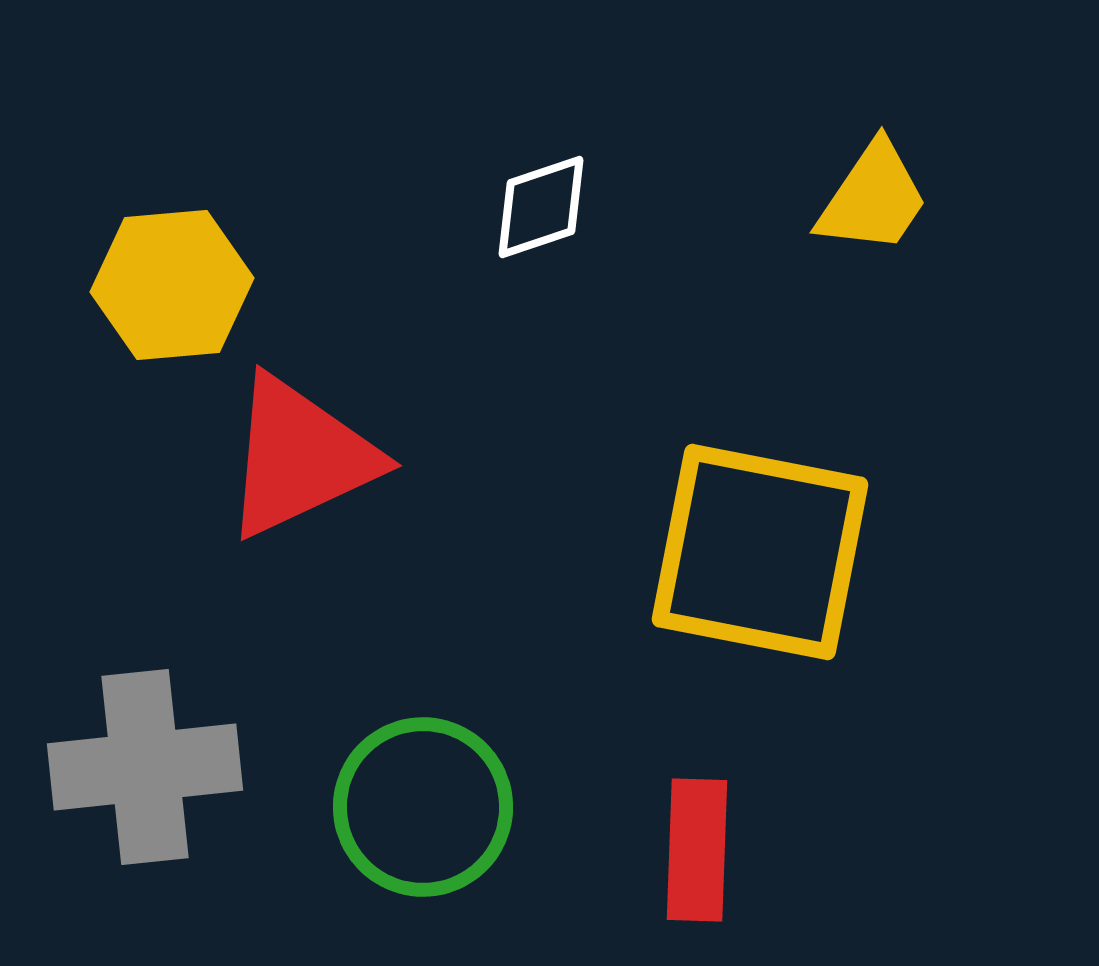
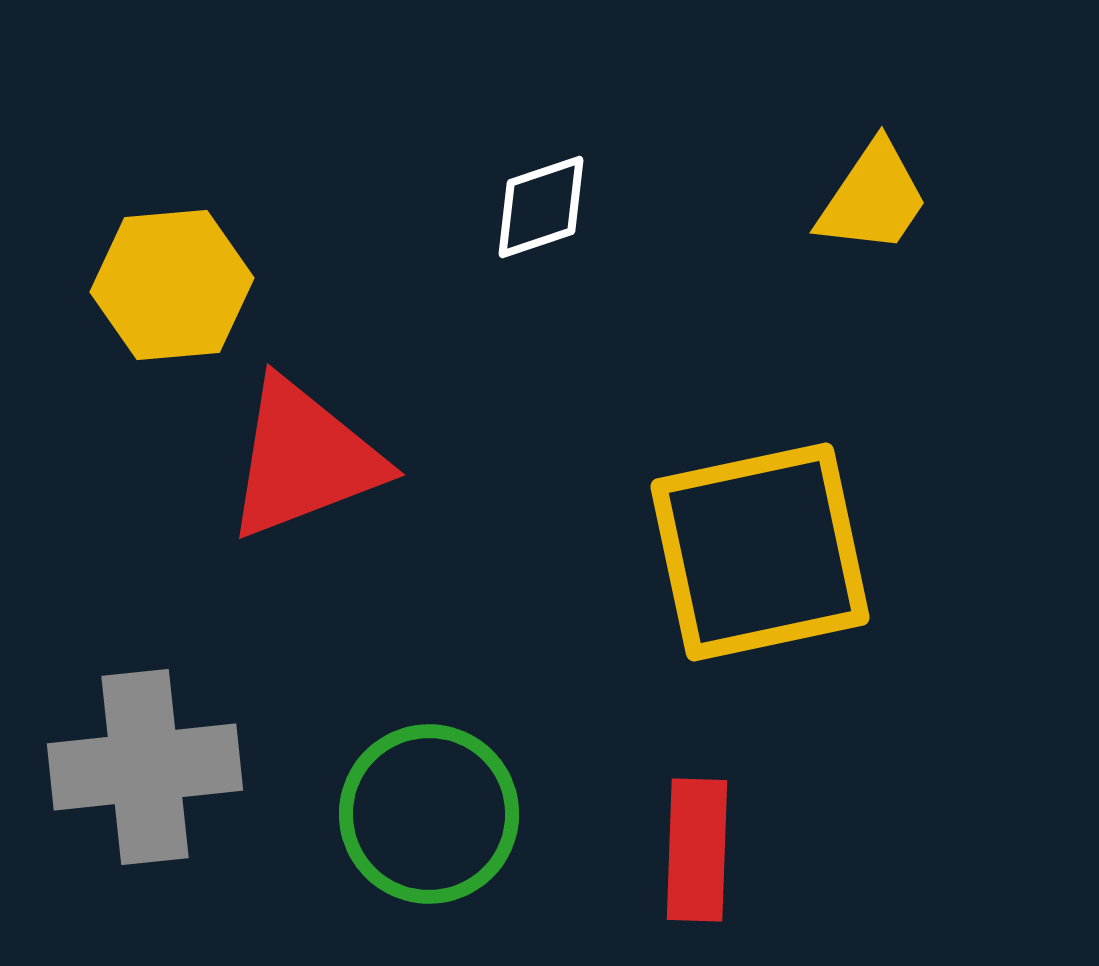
red triangle: moved 4 px right, 2 px down; rotated 4 degrees clockwise
yellow square: rotated 23 degrees counterclockwise
green circle: moved 6 px right, 7 px down
